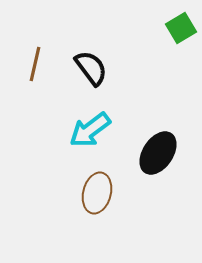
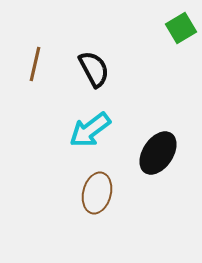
black semicircle: moved 3 px right, 1 px down; rotated 9 degrees clockwise
